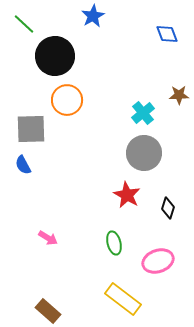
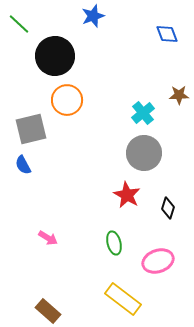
blue star: rotated 10 degrees clockwise
green line: moved 5 px left
gray square: rotated 12 degrees counterclockwise
